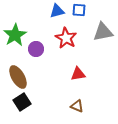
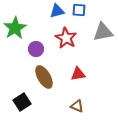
green star: moved 7 px up
brown ellipse: moved 26 px right
